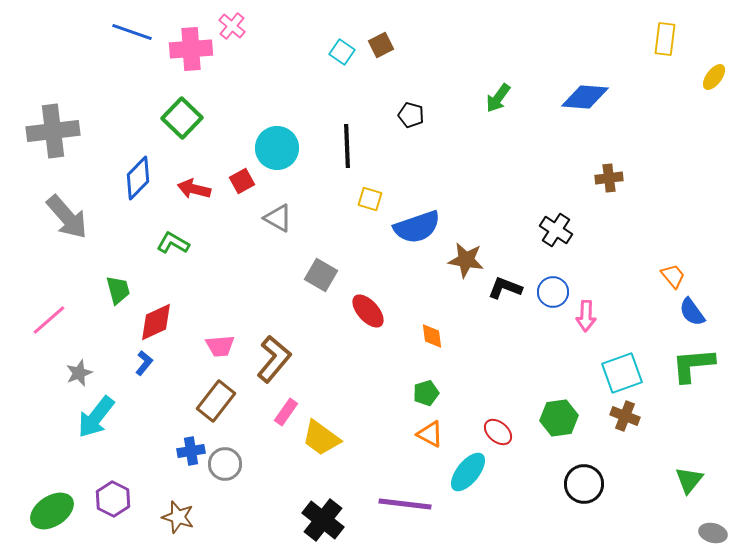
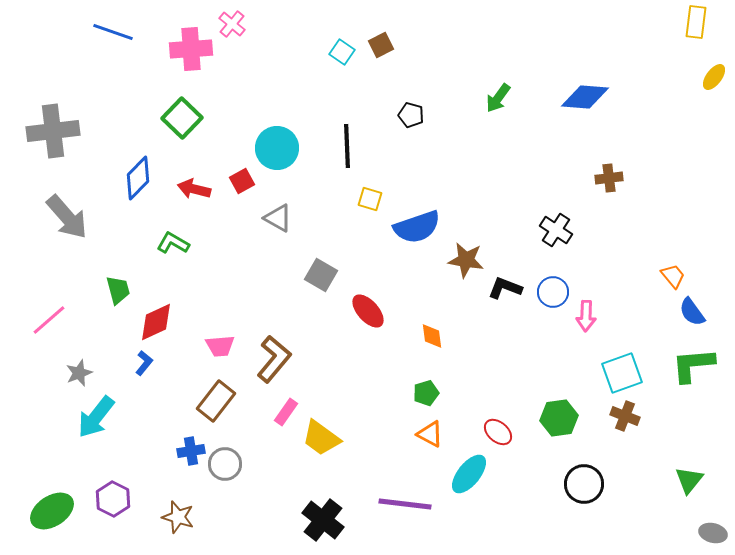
pink cross at (232, 26): moved 2 px up
blue line at (132, 32): moved 19 px left
yellow rectangle at (665, 39): moved 31 px right, 17 px up
cyan ellipse at (468, 472): moved 1 px right, 2 px down
